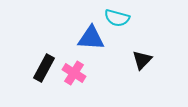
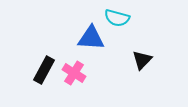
black rectangle: moved 2 px down
